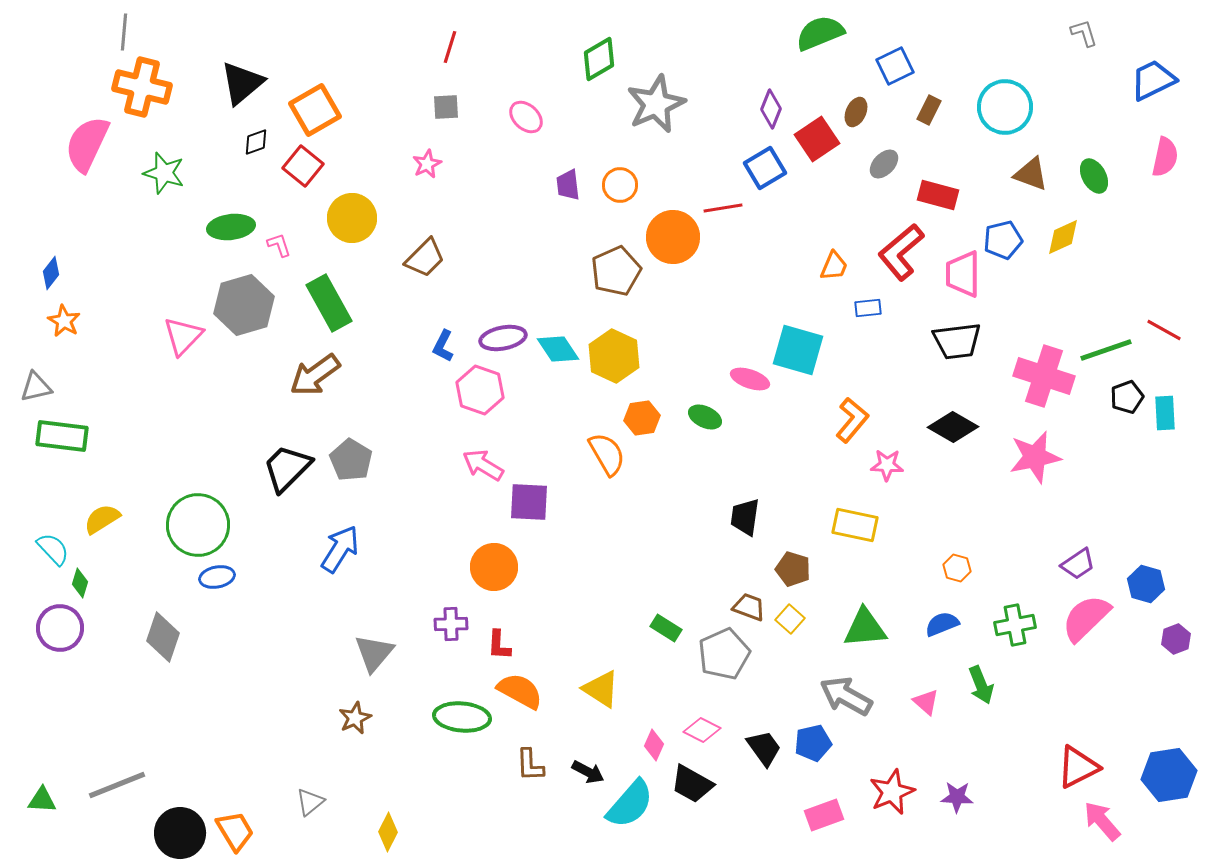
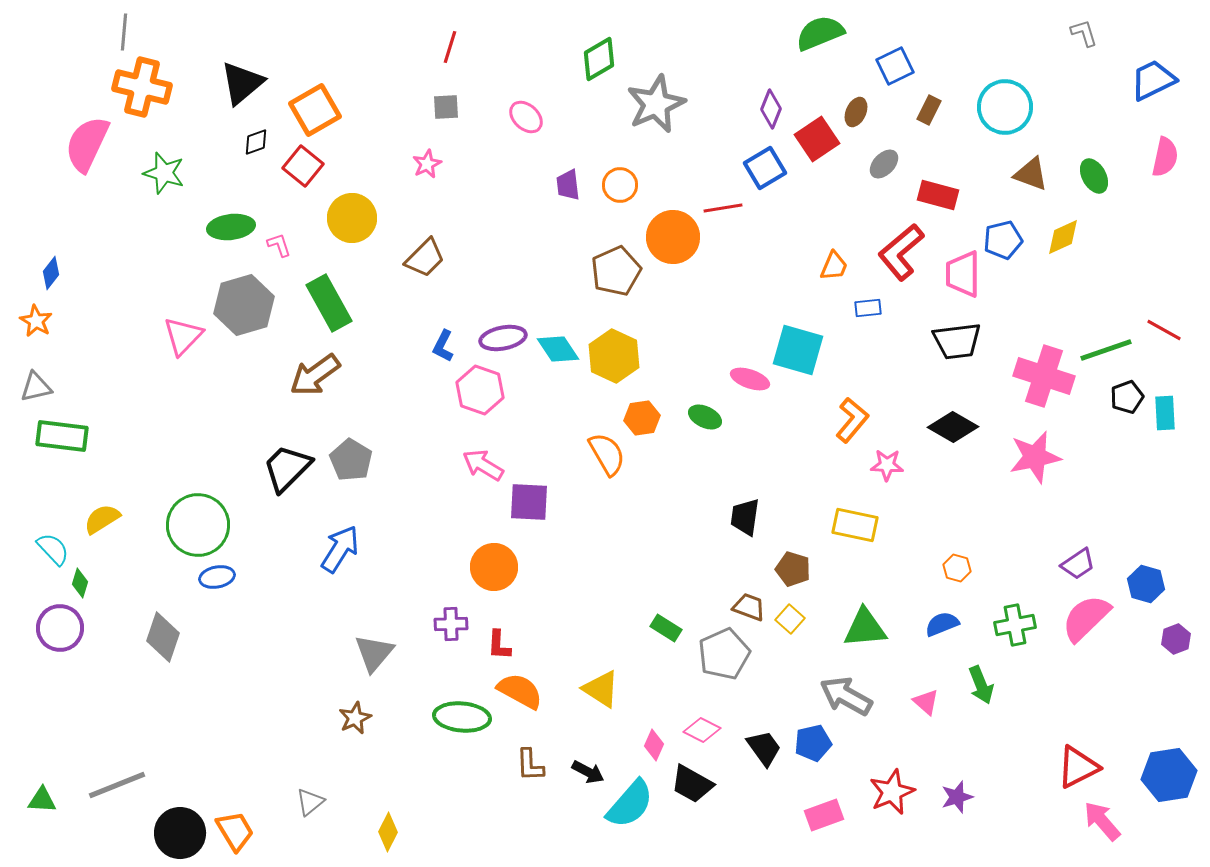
orange star at (64, 321): moved 28 px left
purple star at (957, 797): rotated 20 degrees counterclockwise
